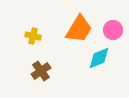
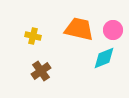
orange trapezoid: rotated 108 degrees counterclockwise
cyan diamond: moved 5 px right
